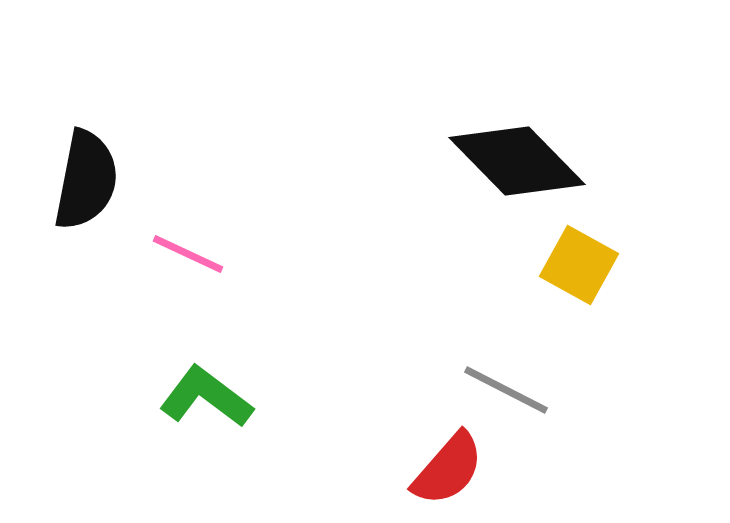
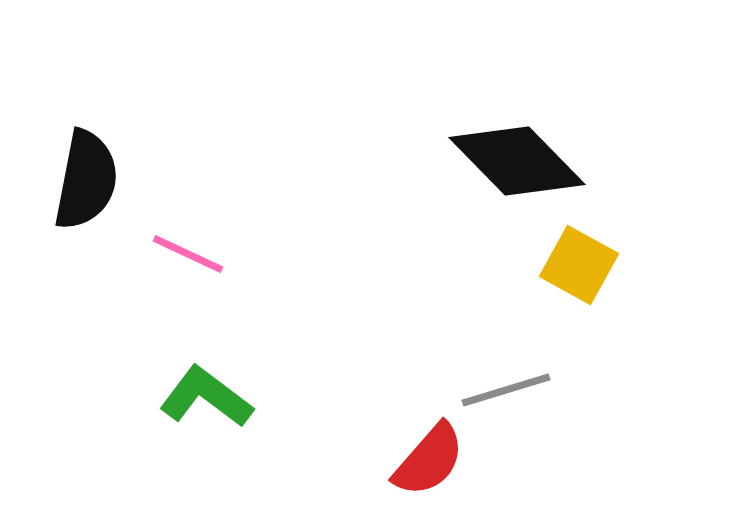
gray line: rotated 44 degrees counterclockwise
red semicircle: moved 19 px left, 9 px up
